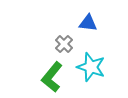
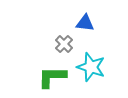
blue triangle: moved 3 px left
green L-shape: rotated 52 degrees clockwise
